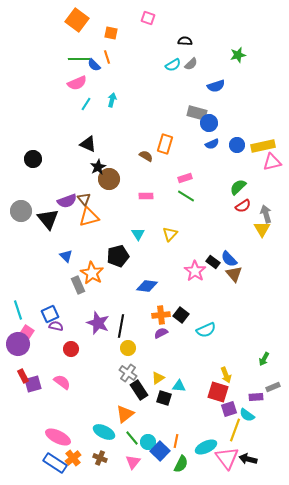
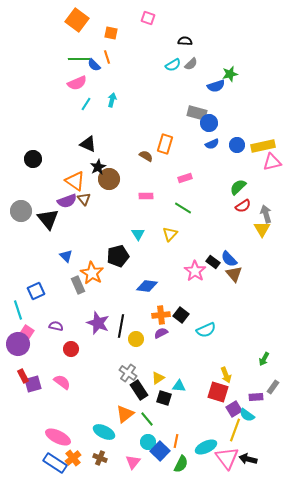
green star at (238, 55): moved 8 px left, 19 px down
green line at (186, 196): moved 3 px left, 12 px down
orange triangle at (89, 217): moved 14 px left, 36 px up; rotated 50 degrees clockwise
blue square at (50, 314): moved 14 px left, 23 px up
yellow circle at (128, 348): moved 8 px right, 9 px up
gray rectangle at (273, 387): rotated 32 degrees counterclockwise
purple square at (229, 409): moved 5 px right; rotated 14 degrees counterclockwise
green line at (132, 438): moved 15 px right, 19 px up
